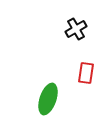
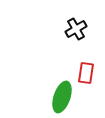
green ellipse: moved 14 px right, 2 px up
